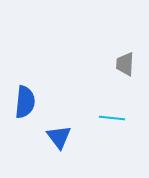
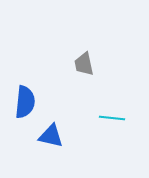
gray trapezoid: moved 41 px left; rotated 15 degrees counterclockwise
blue triangle: moved 8 px left, 1 px up; rotated 40 degrees counterclockwise
